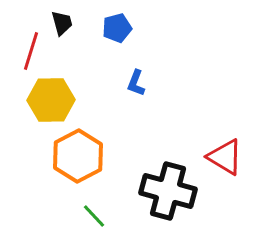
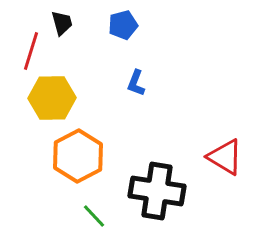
blue pentagon: moved 6 px right, 3 px up
yellow hexagon: moved 1 px right, 2 px up
black cross: moved 11 px left; rotated 6 degrees counterclockwise
